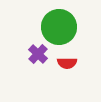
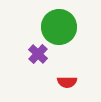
red semicircle: moved 19 px down
